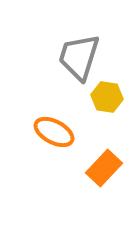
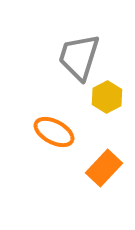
yellow hexagon: rotated 24 degrees clockwise
